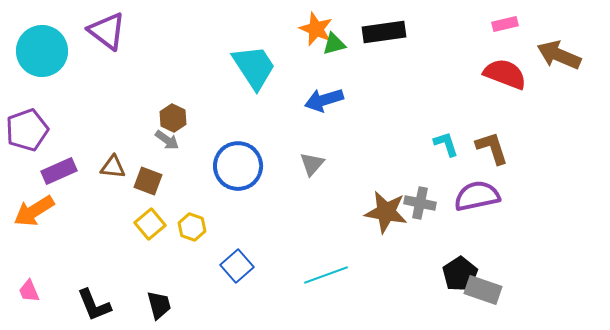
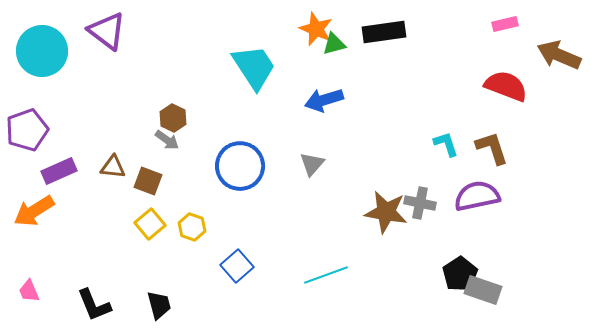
red semicircle: moved 1 px right, 12 px down
blue circle: moved 2 px right
